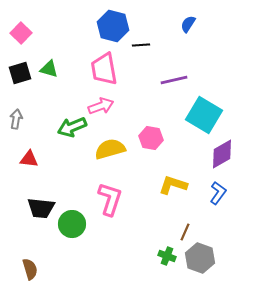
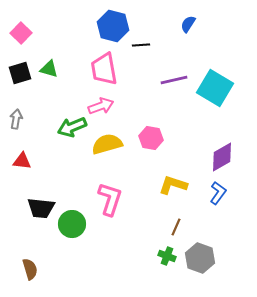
cyan square: moved 11 px right, 27 px up
yellow semicircle: moved 3 px left, 5 px up
purple diamond: moved 3 px down
red triangle: moved 7 px left, 2 px down
brown line: moved 9 px left, 5 px up
